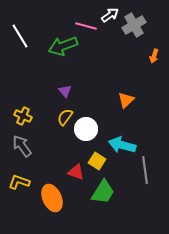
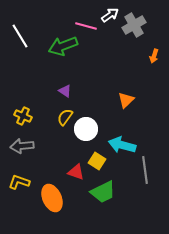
purple triangle: rotated 16 degrees counterclockwise
gray arrow: rotated 60 degrees counterclockwise
green trapezoid: rotated 32 degrees clockwise
